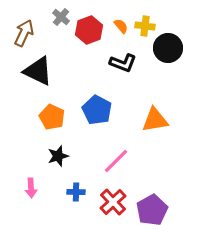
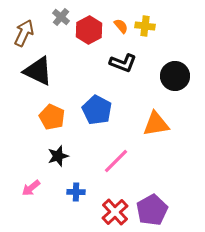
red hexagon: rotated 8 degrees counterclockwise
black circle: moved 7 px right, 28 px down
orange triangle: moved 1 px right, 4 px down
pink arrow: rotated 54 degrees clockwise
red cross: moved 2 px right, 10 px down
